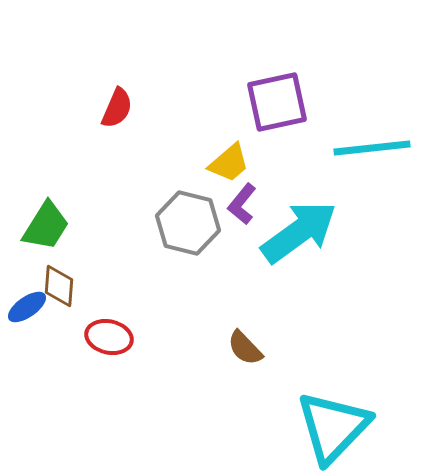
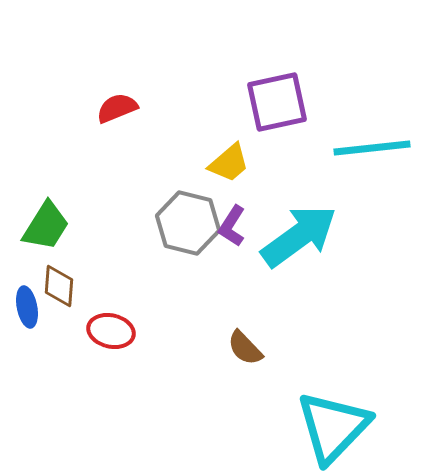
red semicircle: rotated 135 degrees counterclockwise
purple L-shape: moved 10 px left, 22 px down; rotated 6 degrees counterclockwise
cyan arrow: moved 4 px down
blue ellipse: rotated 66 degrees counterclockwise
red ellipse: moved 2 px right, 6 px up
